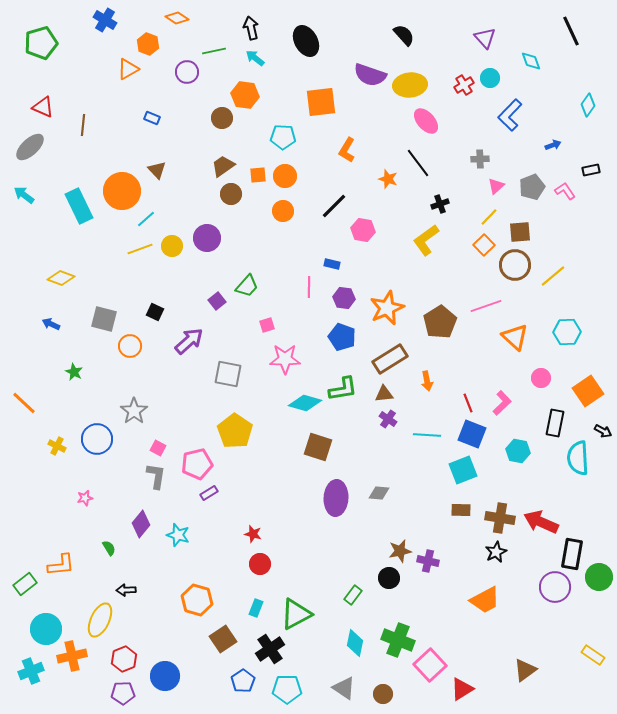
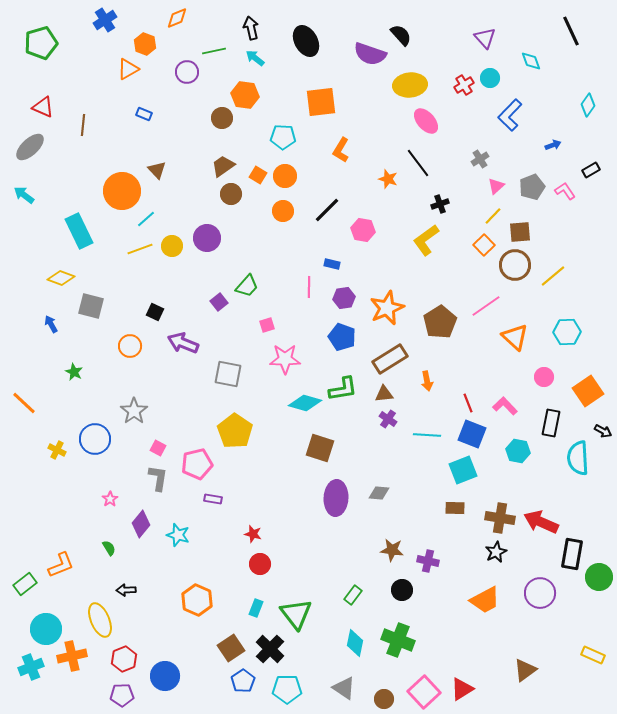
orange diamond at (177, 18): rotated 55 degrees counterclockwise
blue cross at (105, 20): rotated 25 degrees clockwise
black semicircle at (404, 35): moved 3 px left
orange hexagon at (148, 44): moved 3 px left
purple semicircle at (370, 75): moved 21 px up
blue rectangle at (152, 118): moved 8 px left, 4 px up
orange L-shape at (347, 150): moved 6 px left
gray cross at (480, 159): rotated 30 degrees counterclockwise
black rectangle at (591, 170): rotated 18 degrees counterclockwise
orange square at (258, 175): rotated 36 degrees clockwise
cyan rectangle at (79, 206): moved 25 px down
black line at (334, 206): moved 7 px left, 4 px down
yellow line at (489, 217): moved 4 px right, 1 px up
purple hexagon at (344, 298): rotated 15 degrees counterclockwise
purple square at (217, 301): moved 2 px right, 1 px down
pink line at (486, 306): rotated 16 degrees counterclockwise
gray square at (104, 319): moved 13 px left, 13 px up
blue arrow at (51, 324): rotated 36 degrees clockwise
purple arrow at (189, 341): moved 6 px left, 2 px down; rotated 116 degrees counterclockwise
pink circle at (541, 378): moved 3 px right, 1 px up
pink L-shape at (502, 403): moved 3 px right, 3 px down; rotated 90 degrees counterclockwise
black rectangle at (555, 423): moved 4 px left
blue circle at (97, 439): moved 2 px left
yellow cross at (57, 446): moved 4 px down
brown square at (318, 447): moved 2 px right, 1 px down
gray L-shape at (156, 476): moved 2 px right, 2 px down
purple rectangle at (209, 493): moved 4 px right, 6 px down; rotated 42 degrees clockwise
pink star at (85, 498): moved 25 px right, 1 px down; rotated 21 degrees counterclockwise
brown rectangle at (461, 510): moved 6 px left, 2 px up
brown star at (400, 551): moved 8 px left, 1 px up; rotated 20 degrees clockwise
orange L-shape at (61, 565): rotated 16 degrees counterclockwise
black circle at (389, 578): moved 13 px right, 12 px down
purple circle at (555, 587): moved 15 px left, 6 px down
orange hexagon at (197, 600): rotated 8 degrees clockwise
green triangle at (296, 614): rotated 40 degrees counterclockwise
yellow ellipse at (100, 620): rotated 48 degrees counterclockwise
brown square at (223, 639): moved 8 px right, 9 px down
black cross at (270, 649): rotated 12 degrees counterclockwise
yellow rectangle at (593, 655): rotated 10 degrees counterclockwise
pink square at (430, 665): moved 6 px left, 27 px down
cyan cross at (31, 671): moved 4 px up
purple pentagon at (123, 693): moved 1 px left, 2 px down
brown circle at (383, 694): moved 1 px right, 5 px down
